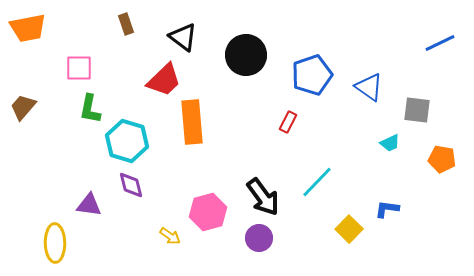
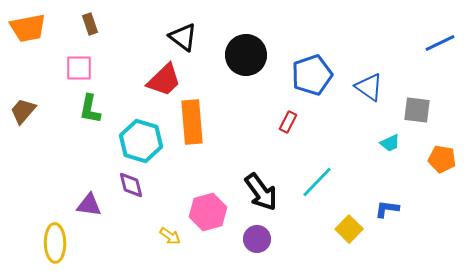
brown rectangle: moved 36 px left
brown trapezoid: moved 4 px down
cyan hexagon: moved 14 px right
black arrow: moved 2 px left, 5 px up
purple circle: moved 2 px left, 1 px down
